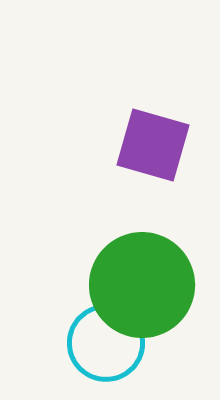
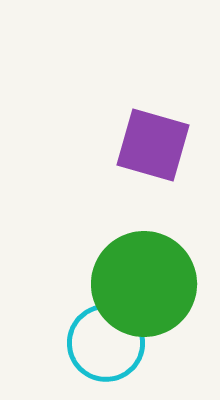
green circle: moved 2 px right, 1 px up
